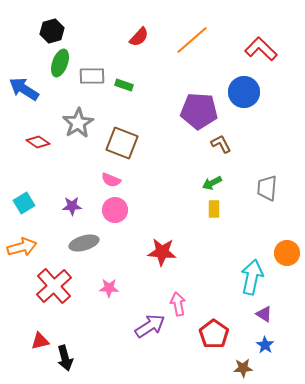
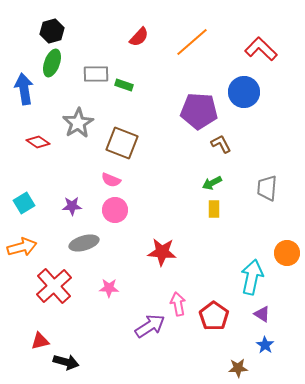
orange line: moved 2 px down
green ellipse: moved 8 px left
gray rectangle: moved 4 px right, 2 px up
blue arrow: rotated 48 degrees clockwise
purple triangle: moved 2 px left
red pentagon: moved 18 px up
black arrow: moved 1 px right, 4 px down; rotated 60 degrees counterclockwise
brown star: moved 5 px left
